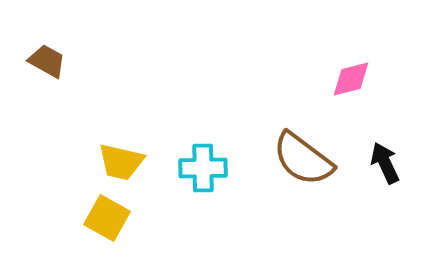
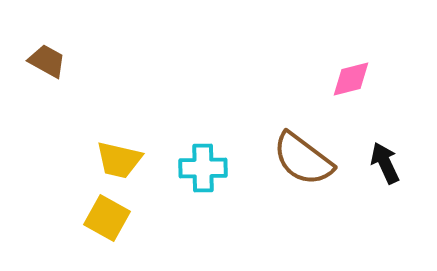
yellow trapezoid: moved 2 px left, 2 px up
